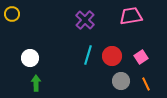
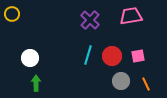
purple cross: moved 5 px right
pink square: moved 3 px left, 1 px up; rotated 24 degrees clockwise
